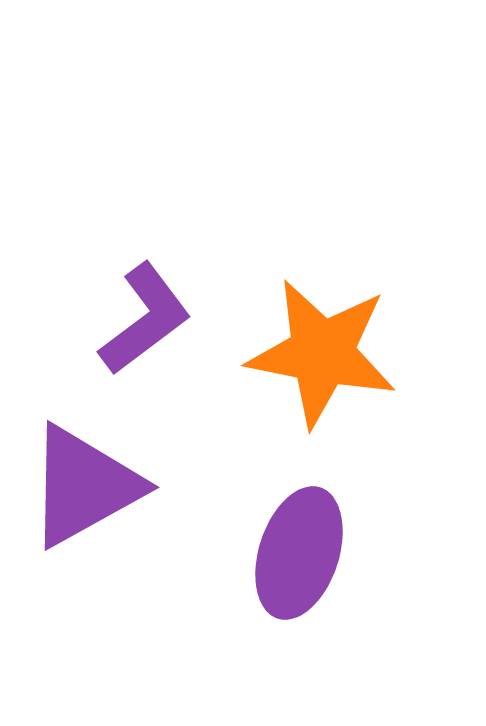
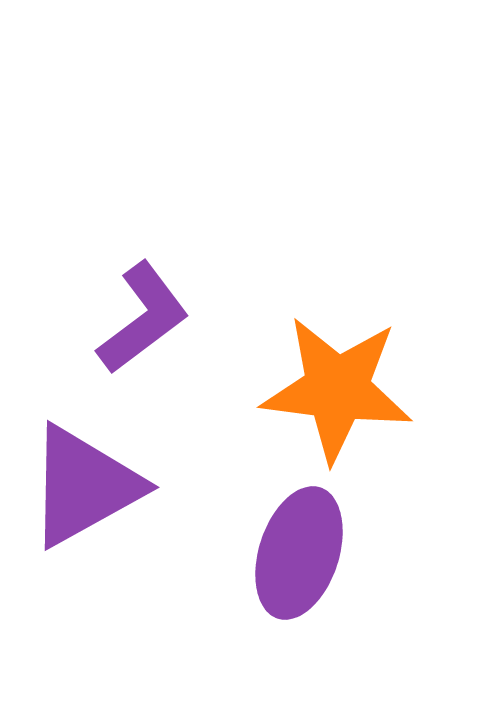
purple L-shape: moved 2 px left, 1 px up
orange star: moved 15 px right, 36 px down; rotated 4 degrees counterclockwise
